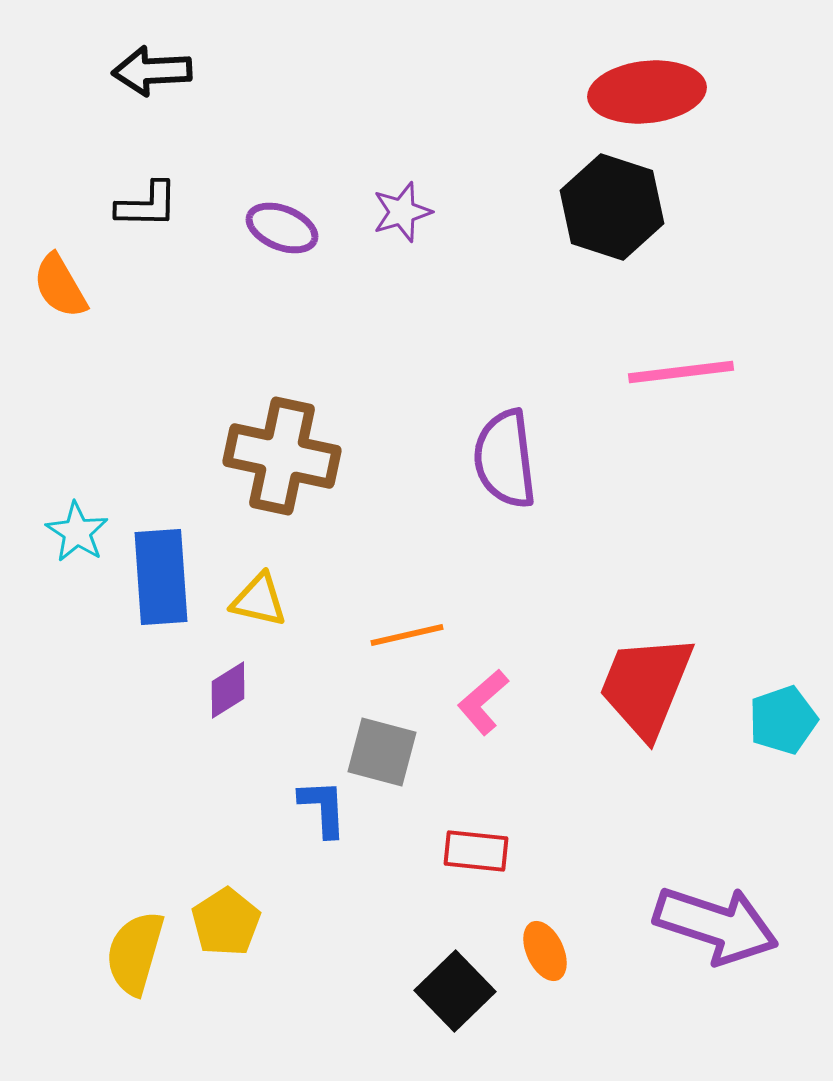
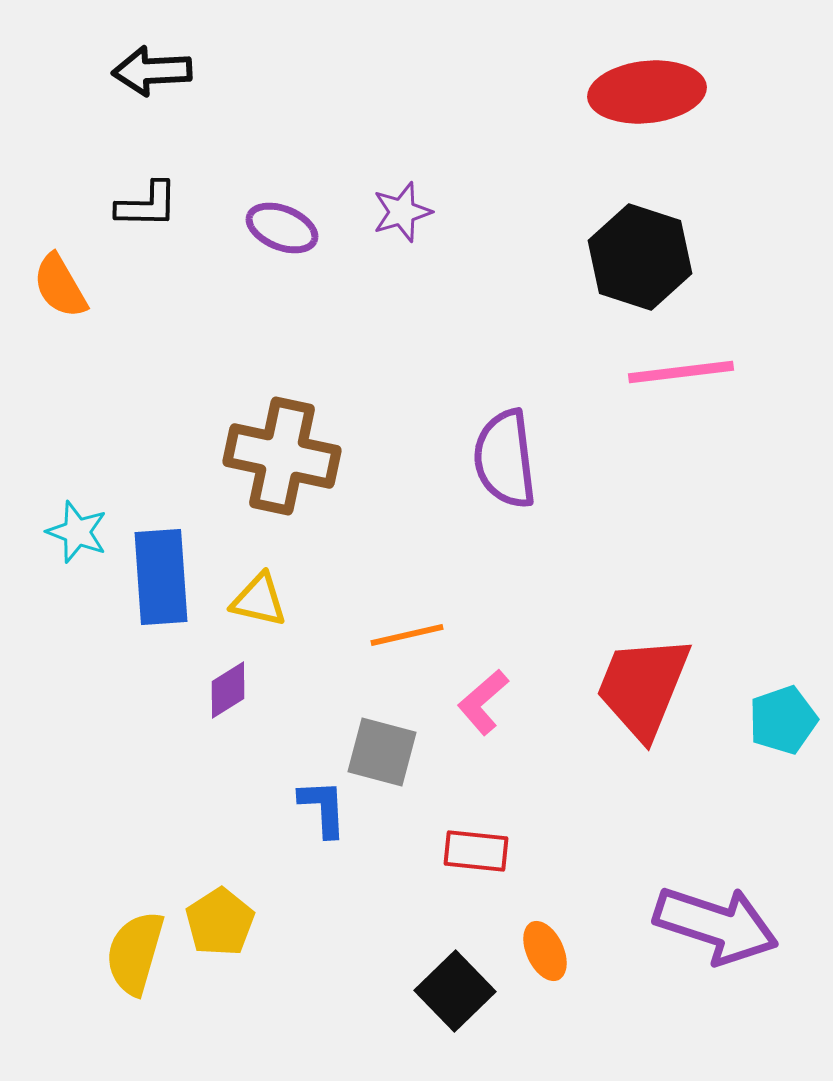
black hexagon: moved 28 px right, 50 px down
cyan star: rotated 12 degrees counterclockwise
red trapezoid: moved 3 px left, 1 px down
yellow pentagon: moved 6 px left
